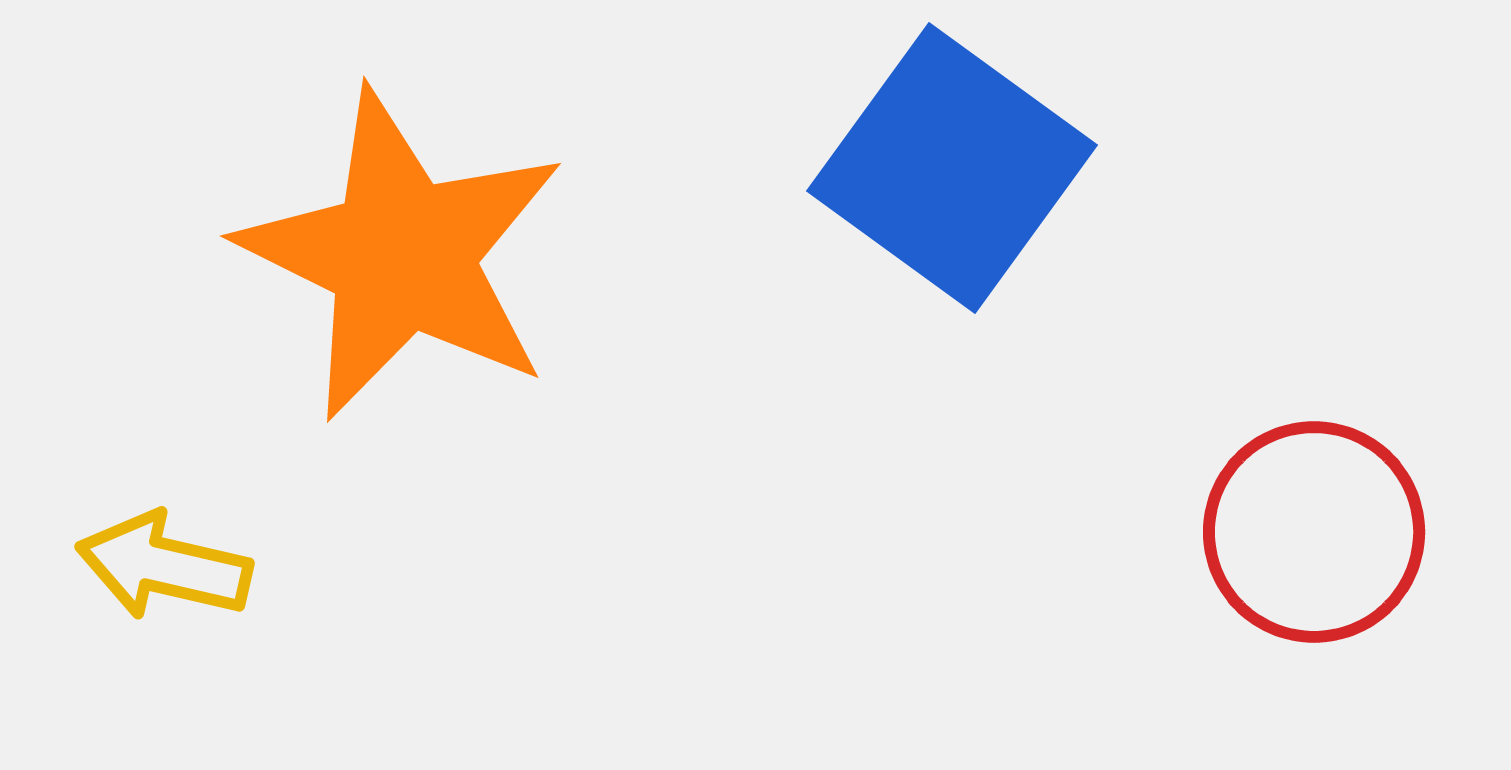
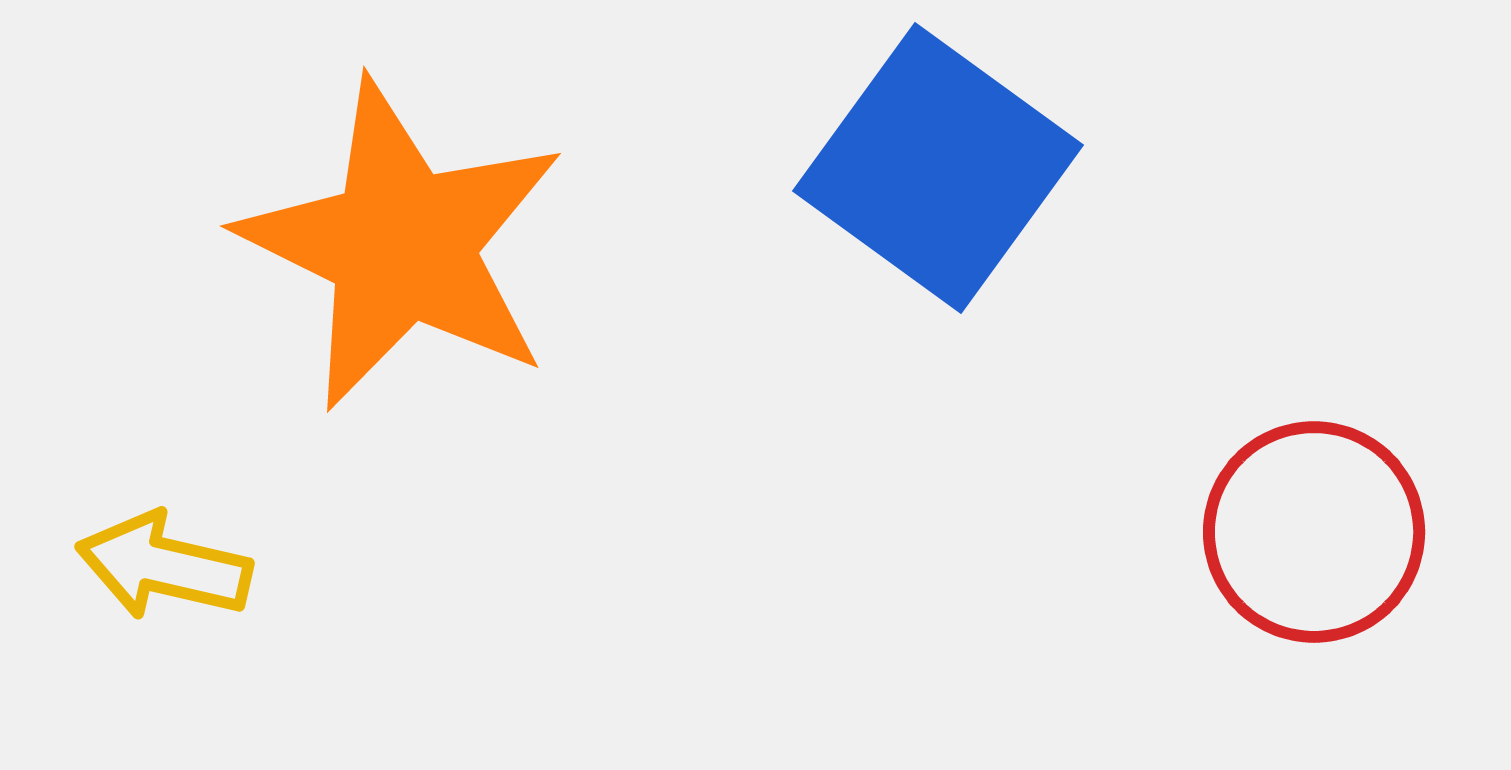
blue square: moved 14 px left
orange star: moved 10 px up
